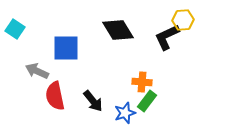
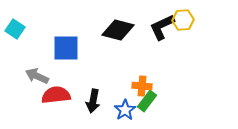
black diamond: rotated 44 degrees counterclockwise
black L-shape: moved 5 px left, 10 px up
gray arrow: moved 5 px down
orange cross: moved 4 px down
red semicircle: moved 1 px right, 1 px up; rotated 96 degrees clockwise
black arrow: rotated 50 degrees clockwise
blue star: moved 3 px up; rotated 15 degrees counterclockwise
